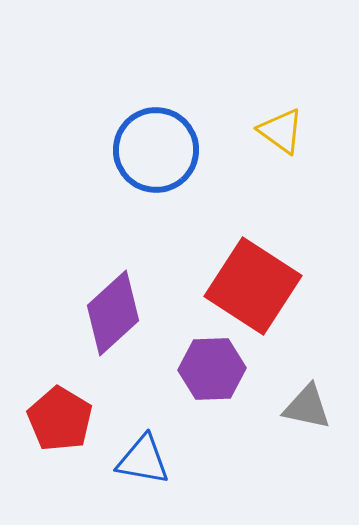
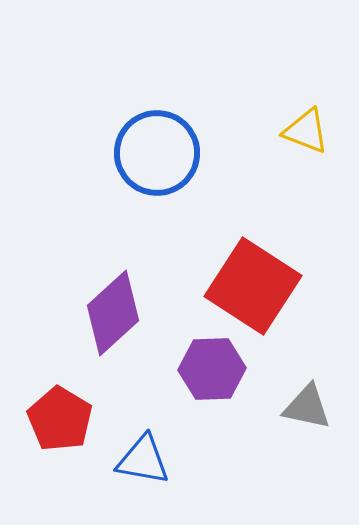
yellow triangle: moved 25 px right; rotated 15 degrees counterclockwise
blue circle: moved 1 px right, 3 px down
